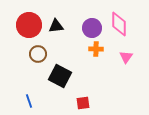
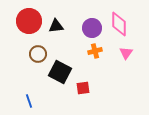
red circle: moved 4 px up
orange cross: moved 1 px left, 2 px down; rotated 16 degrees counterclockwise
pink triangle: moved 4 px up
black square: moved 4 px up
red square: moved 15 px up
